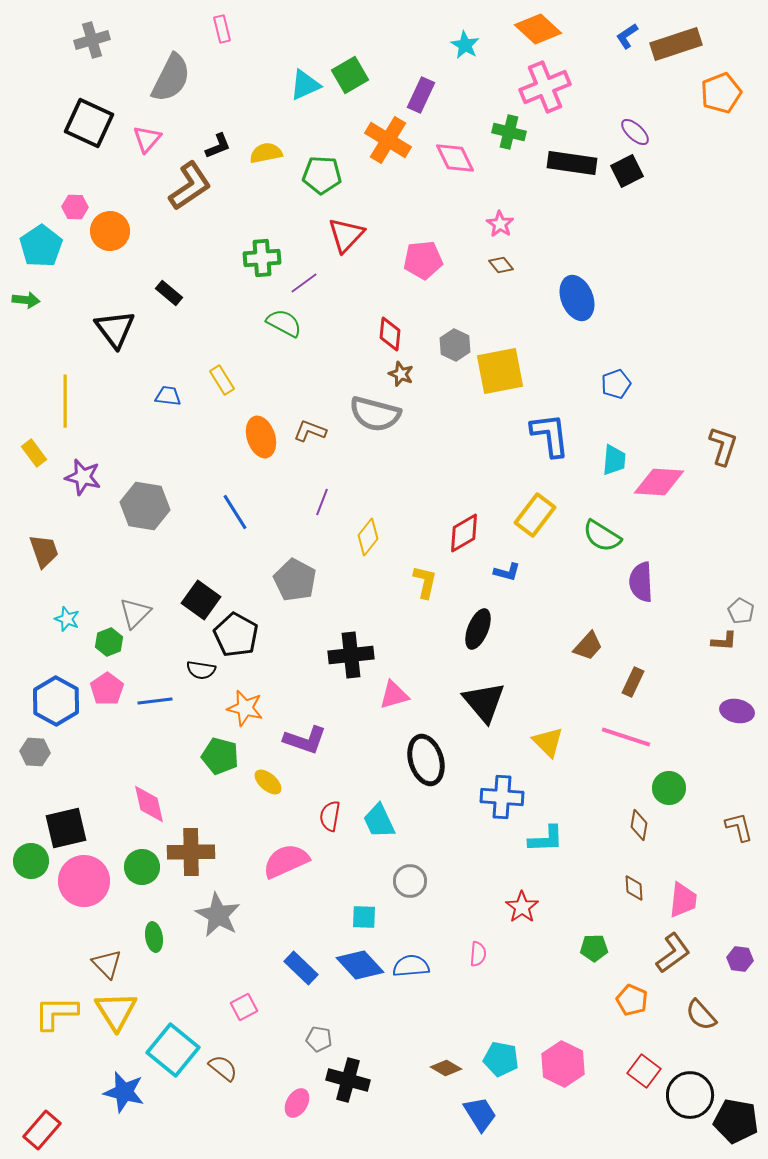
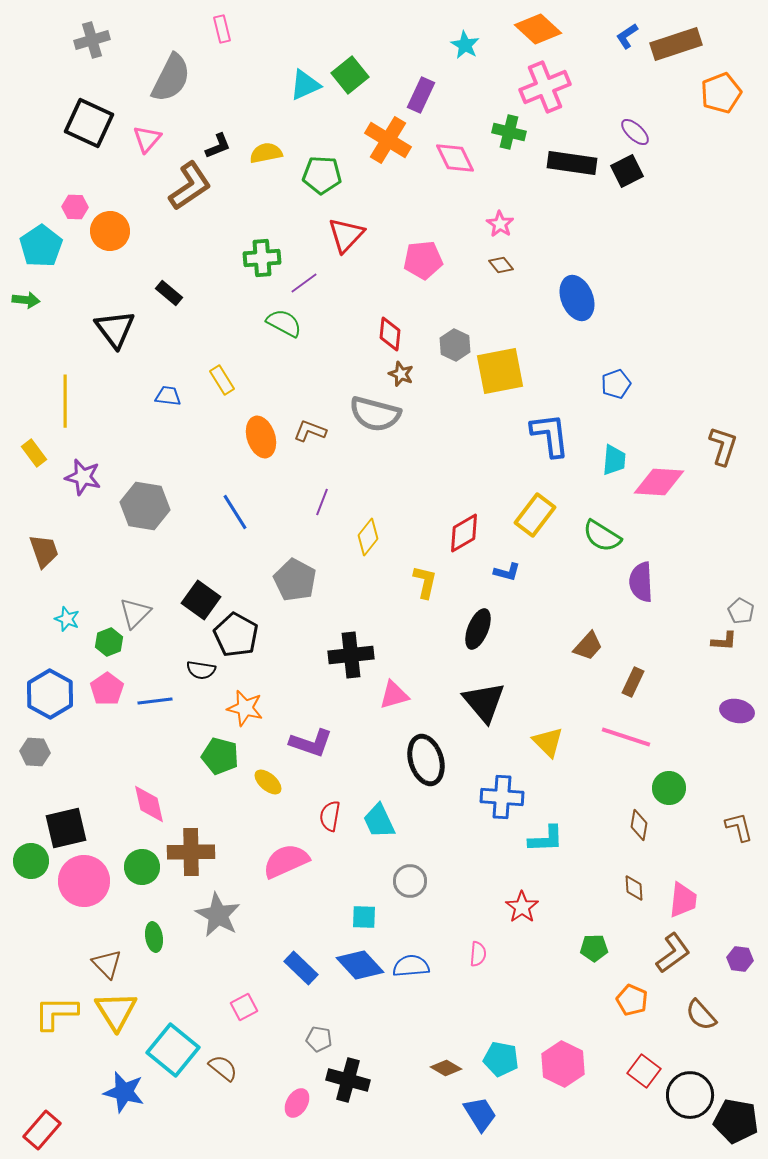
green square at (350, 75): rotated 9 degrees counterclockwise
blue hexagon at (56, 701): moved 6 px left, 7 px up
purple L-shape at (305, 740): moved 6 px right, 3 px down
